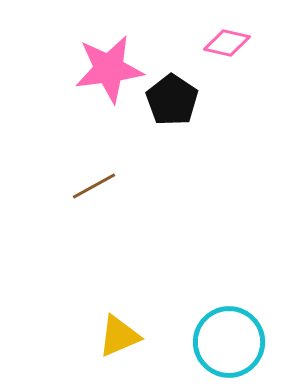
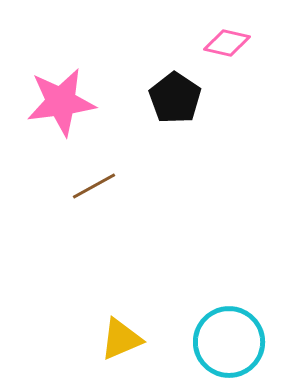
pink star: moved 48 px left, 33 px down
black pentagon: moved 3 px right, 2 px up
yellow triangle: moved 2 px right, 3 px down
